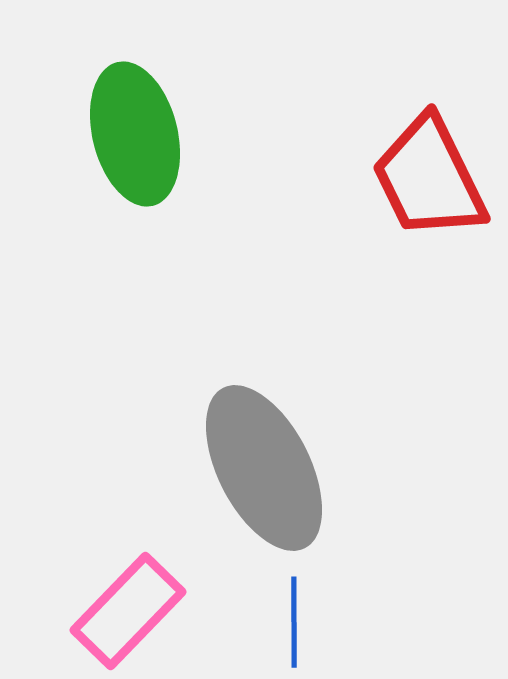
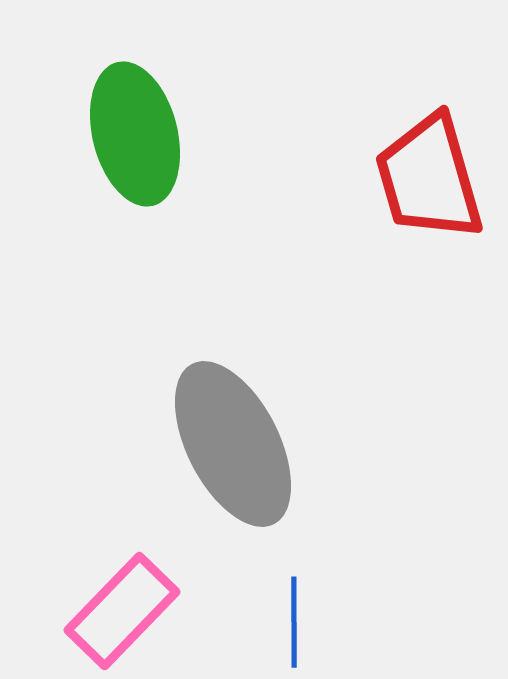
red trapezoid: rotated 10 degrees clockwise
gray ellipse: moved 31 px left, 24 px up
pink rectangle: moved 6 px left
